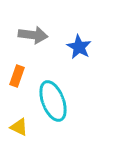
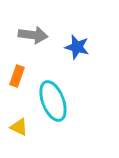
blue star: moved 2 px left; rotated 15 degrees counterclockwise
